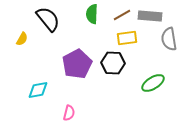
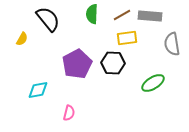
gray semicircle: moved 3 px right, 5 px down
